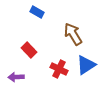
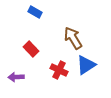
blue rectangle: moved 2 px left
brown arrow: moved 4 px down
red rectangle: moved 2 px right, 1 px up
red cross: moved 1 px down
